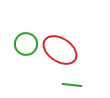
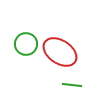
red ellipse: moved 2 px down
